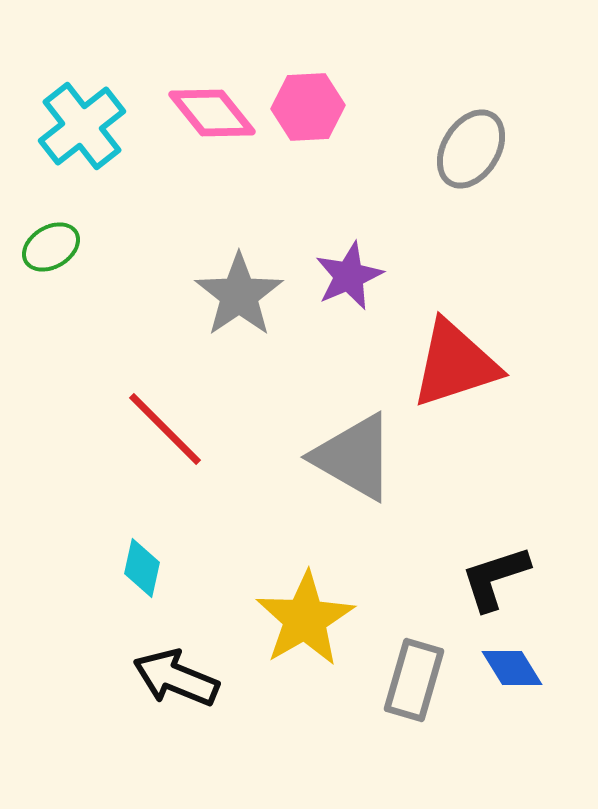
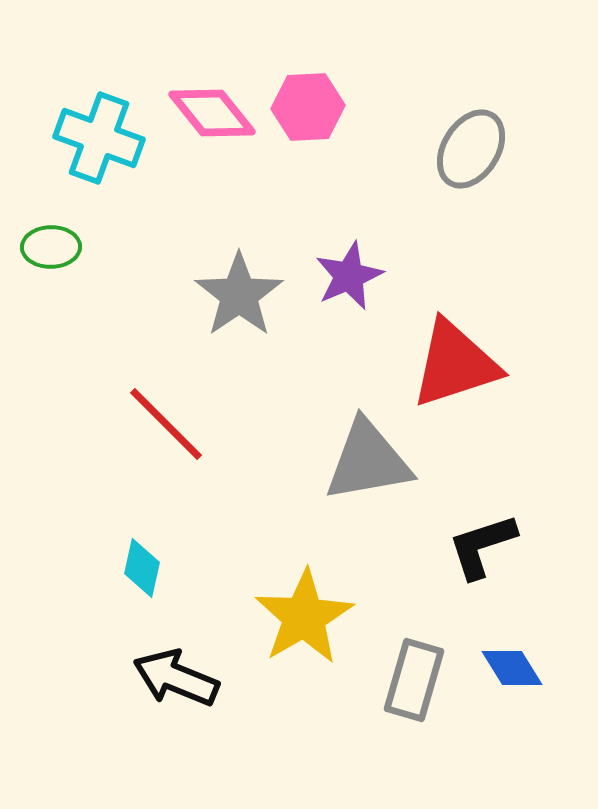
cyan cross: moved 17 px right, 12 px down; rotated 32 degrees counterclockwise
green ellipse: rotated 30 degrees clockwise
red line: moved 1 px right, 5 px up
gray triangle: moved 14 px right, 4 px down; rotated 40 degrees counterclockwise
black L-shape: moved 13 px left, 32 px up
yellow star: moved 1 px left, 2 px up
